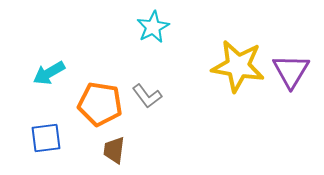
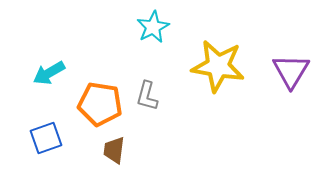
yellow star: moved 20 px left
gray L-shape: rotated 52 degrees clockwise
blue square: rotated 12 degrees counterclockwise
